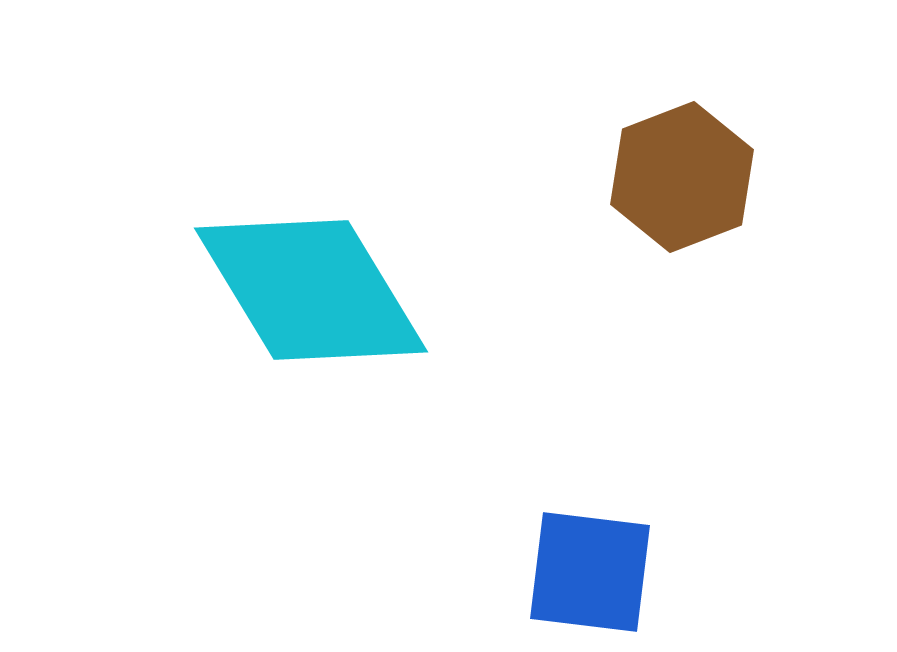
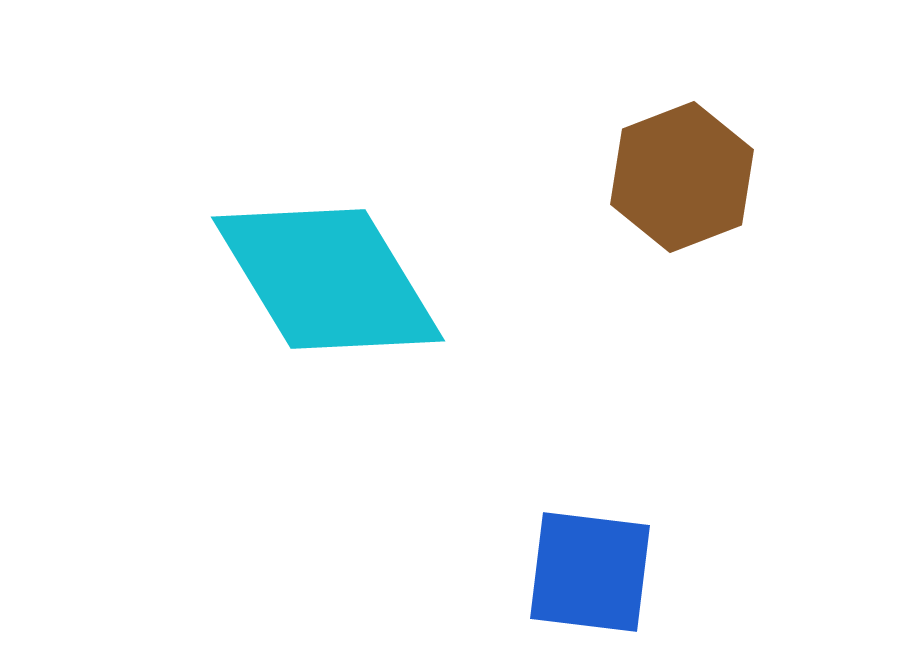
cyan diamond: moved 17 px right, 11 px up
